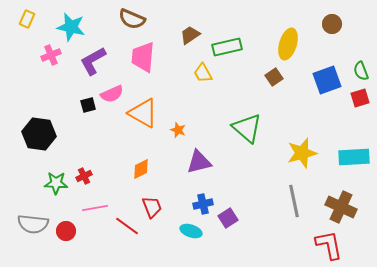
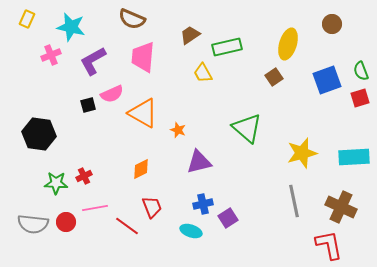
red circle: moved 9 px up
